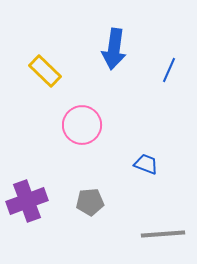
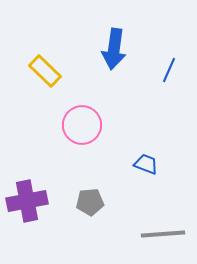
purple cross: rotated 9 degrees clockwise
